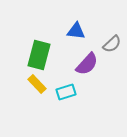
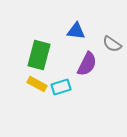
gray semicircle: rotated 78 degrees clockwise
purple semicircle: rotated 15 degrees counterclockwise
yellow rectangle: rotated 18 degrees counterclockwise
cyan rectangle: moved 5 px left, 5 px up
